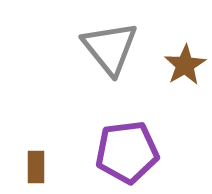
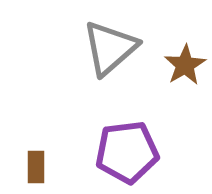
gray triangle: rotated 28 degrees clockwise
